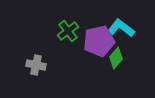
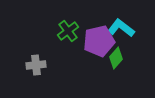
gray cross: rotated 18 degrees counterclockwise
